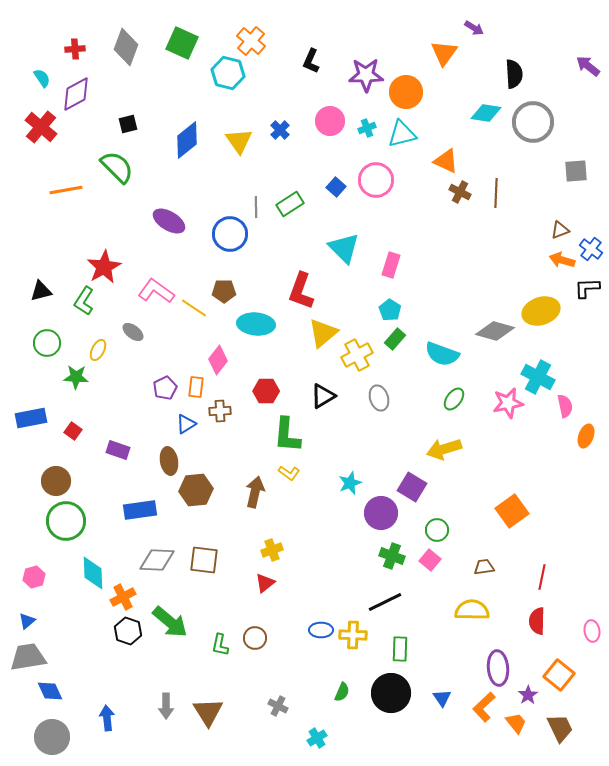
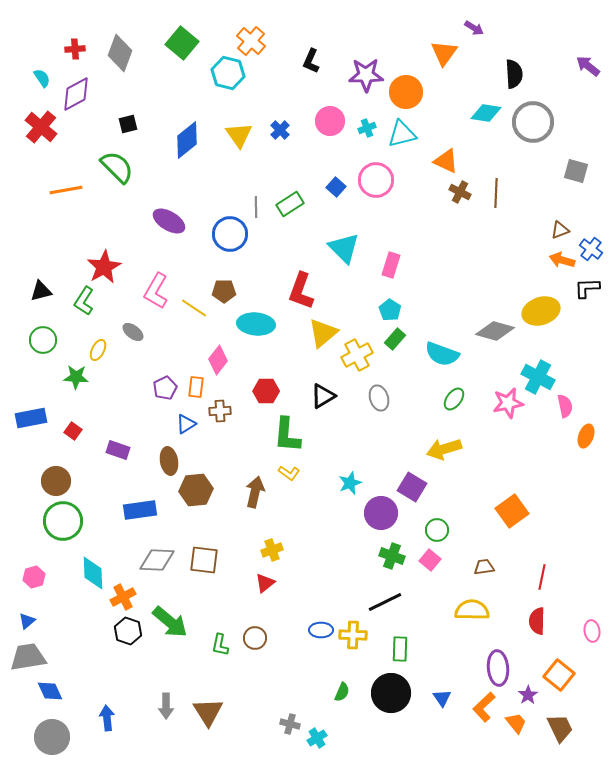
green square at (182, 43): rotated 16 degrees clockwise
gray diamond at (126, 47): moved 6 px left, 6 px down
yellow triangle at (239, 141): moved 6 px up
gray square at (576, 171): rotated 20 degrees clockwise
pink L-shape at (156, 291): rotated 96 degrees counterclockwise
green circle at (47, 343): moved 4 px left, 3 px up
green circle at (66, 521): moved 3 px left
gray cross at (278, 706): moved 12 px right, 18 px down; rotated 12 degrees counterclockwise
